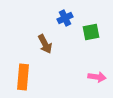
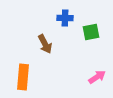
blue cross: rotated 28 degrees clockwise
pink arrow: rotated 42 degrees counterclockwise
